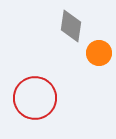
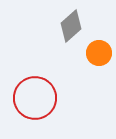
gray diamond: rotated 40 degrees clockwise
